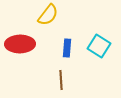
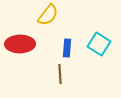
cyan square: moved 2 px up
brown line: moved 1 px left, 6 px up
